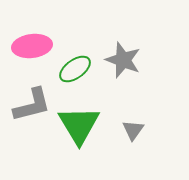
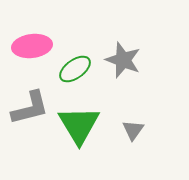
gray L-shape: moved 2 px left, 3 px down
